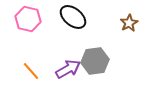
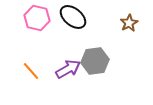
pink hexagon: moved 9 px right, 1 px up
